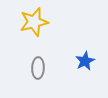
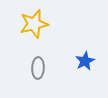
yellow star: moved 2 px down
